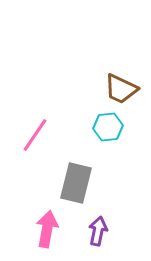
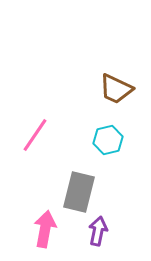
brown trapezoid: moved 5 px left
cyan hexagon: moved 13 px down; rotated 8 degrees counterclockwise
gray rectangle: moved 3 px right, 9 px down
pink arrow: moved 2 px left
